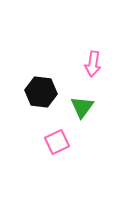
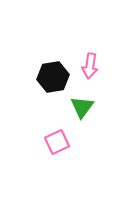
pink arrow: moved 3 px left, 2 px down
black hexagon: moved 12 px right, 15 px up; rotated 16 degrees counterclockwise
